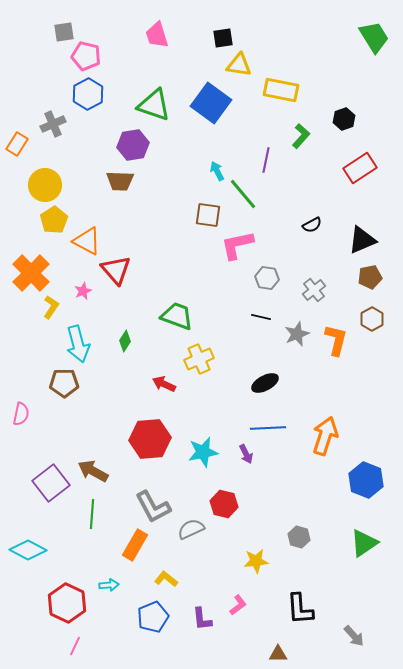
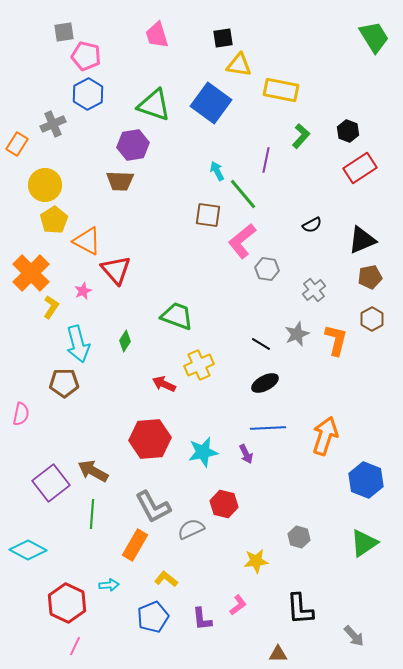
black hexagon at (344, 119): moved 4 px right, 12 px down; rotated 20 degrees counterclockwise
pink L-shape at (237, 245): moved 5 px right, 4 px up; rotated 27 degrees counterclockwise
gray hexagon at (267, 278): moved 9 px up
black line at (261, 317): moved 27 px down; rotated 18 degrees clockwise
yellow cross at (199, 359): moved 6 px down
